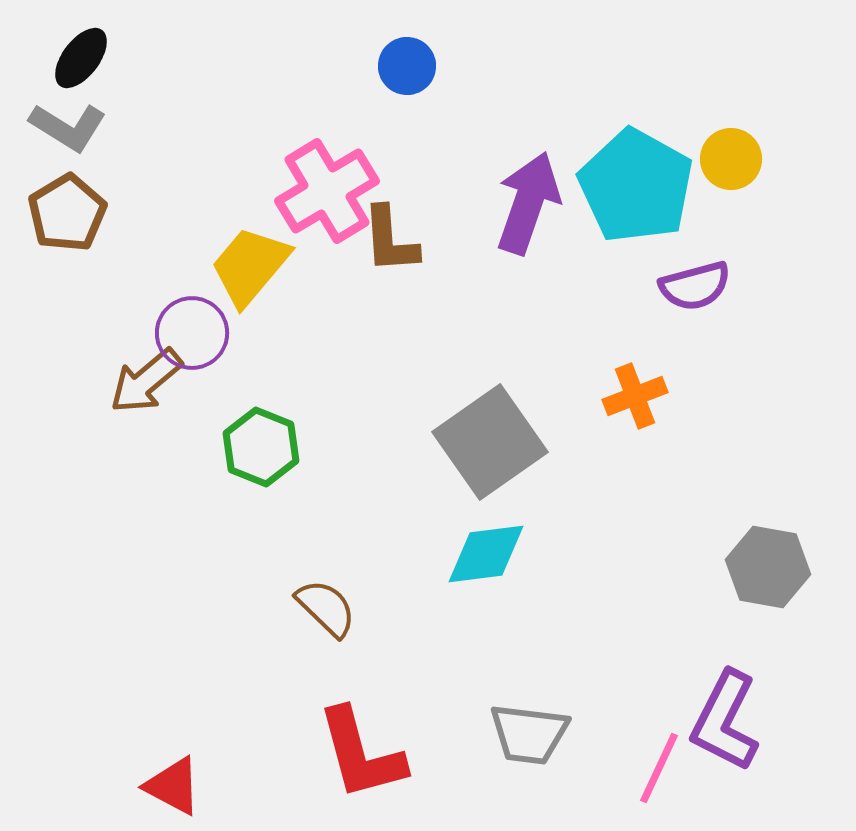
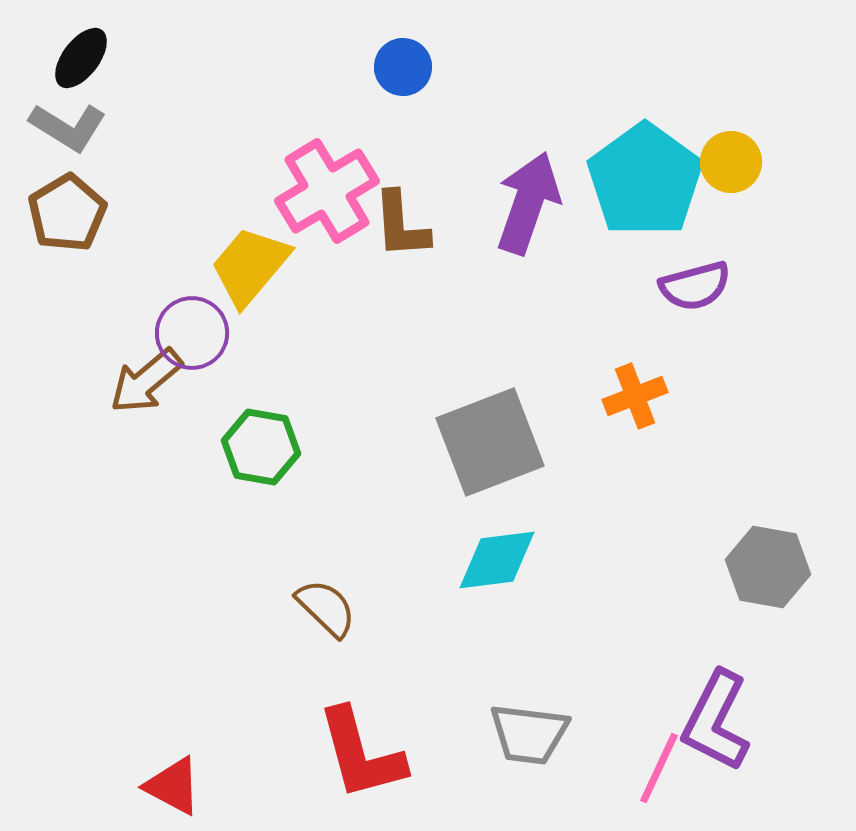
blue circle: moved 4 px left, 1 px down
yellow circle: moved 3 px down
cyan pentagon: moved 9 px right, 6 px up; rotated 7 degrees clockwise
brown L-shape: moved 11 px right, 15 px up
gray square: rotated 14 degrees clockwise
green hexagon: rotated 12 degrees counterclockwise
cyan diamond: moved 11 px right, 6 px down
purple L-shape: moved 9 px left
